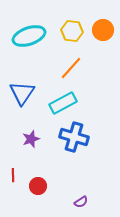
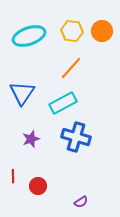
orange circle: moved 1 px left, 1 px down
blue cross: moved 2 px right
red line: moved 1 px down
